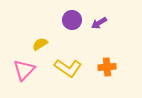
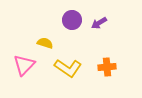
yellow semicircle: moved 5 px right, 1 px up; rotated 49 degrees clockwise
pink triangle: moved 5 px up
